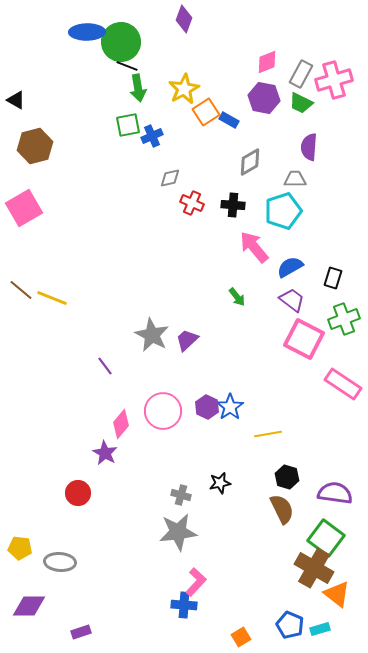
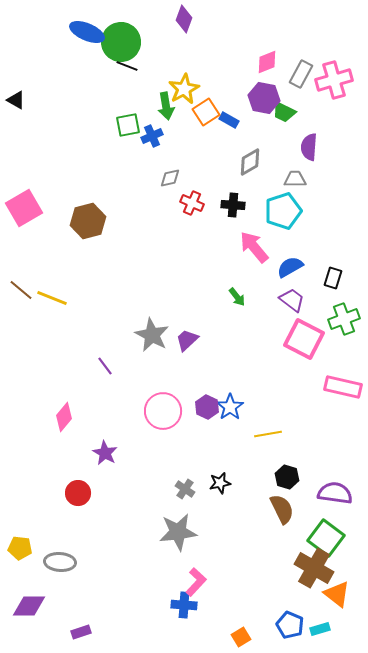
blue ellipse at (87, 32): rotated 24 degrees clockwise
green arrow at (138, 88): moved 28 px right, 18 px down
green trapezoid at (301, 103): moved 17 px left, 9 px down
brown hexagon at (35, 146): moved 53 px right, 75 px down
pink rectangle at (343, 384): moved 3 px down; rotated 21 degrees counterclockwise
pink diamond at (121, 424): moved 57 px left, 7 px up
gray cross at (181, 495): moved 4 px right, 6 px up; rotated 18 degrees clockwise
